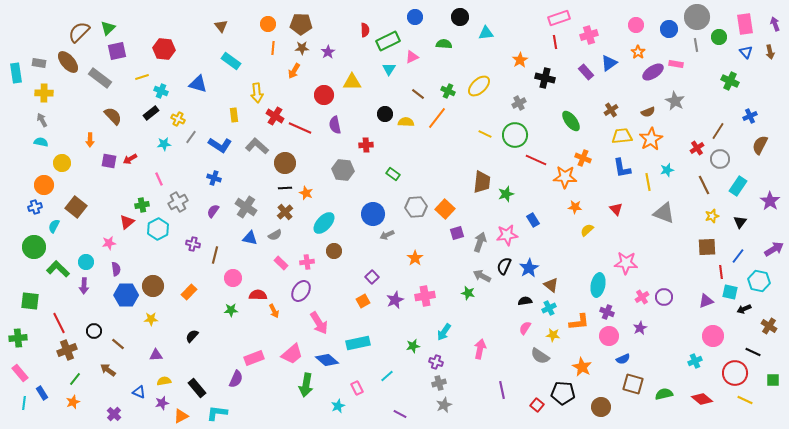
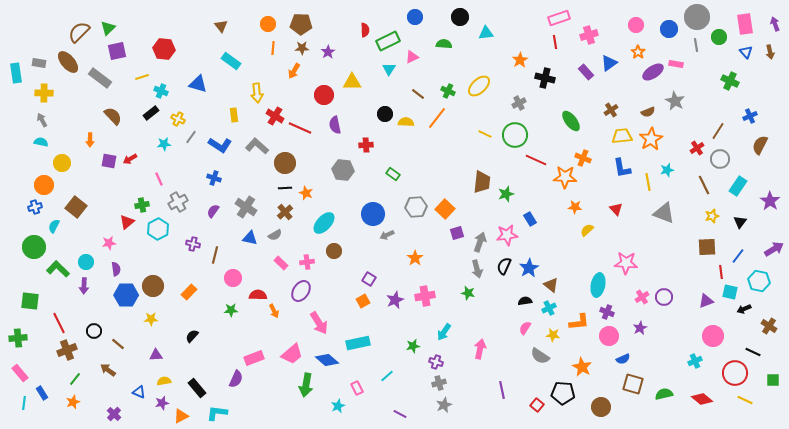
blue rectangle at (533, 220): moved 3 px left, 1 px up
gray arrow at (482, 276): moved 5 px left, 7 px up; rotated 132 degrees counterclockwise
purple square at (372, 277): moved 3 px left, 2 px down; rotated 16 degrees counterclockwise
